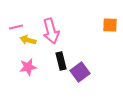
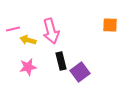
pink line: moved 3 px left, 2 px down
